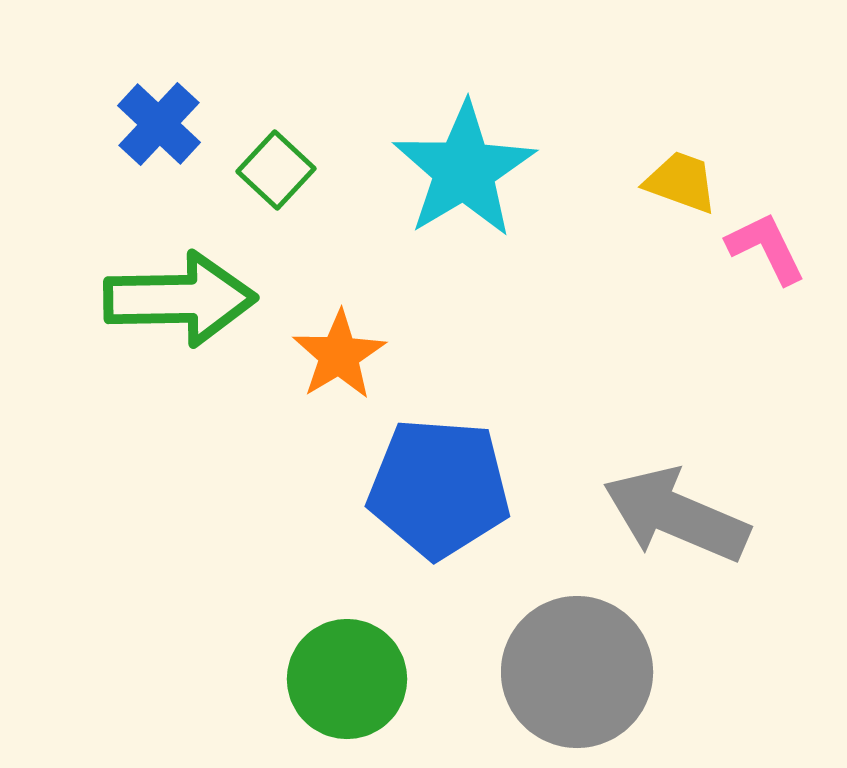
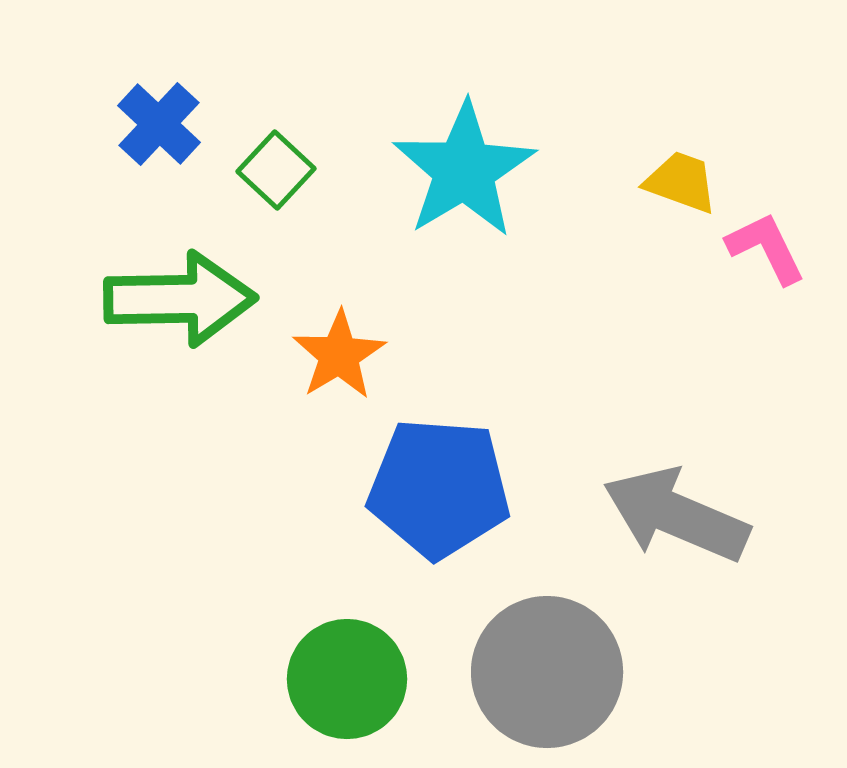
gray circle: moved 30 px left
